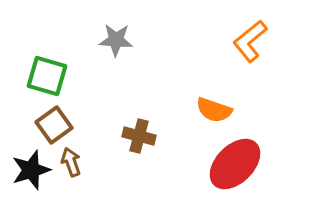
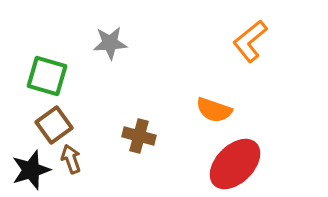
gray star: moved 6 px left, 3 px down; rotated 8 degrees counterclockwise
brown arrow: moved 3 px up
